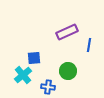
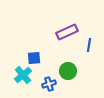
blue cross: moved 1 px right, 3 px up; rotated 24 degrees counterclockwise
